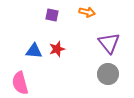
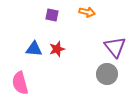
purple triangle: moved 6 px right, 4 px down
blue triangle: moved 2 px up
gray circle: moved 1 px left
